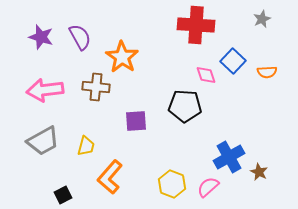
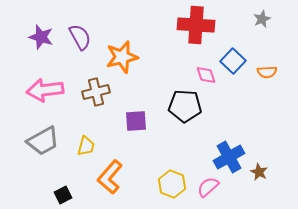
orange star: rotated 24 degrees clockwise
brown cross: moved 5 px down; rotated 20 degrees counterclockwise
